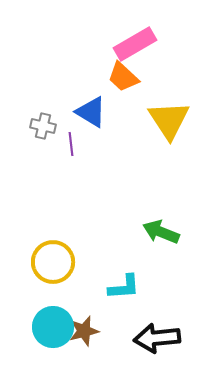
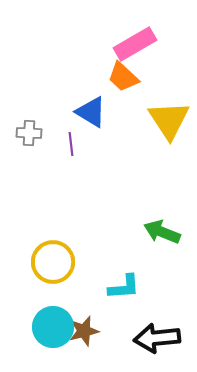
gray cross: moved 14 px left, 7 px down; rotated 10 degrees counterclockwise
green arrow: moved 1 px right
